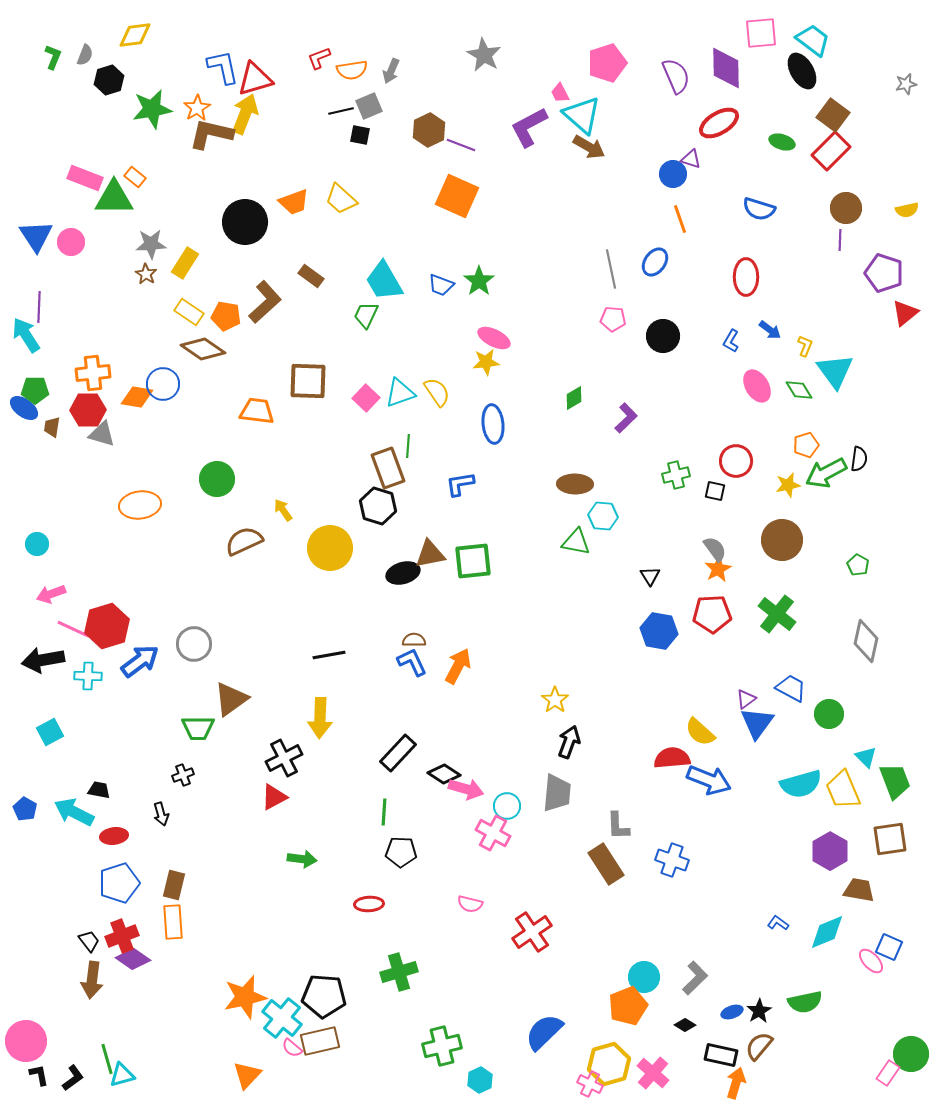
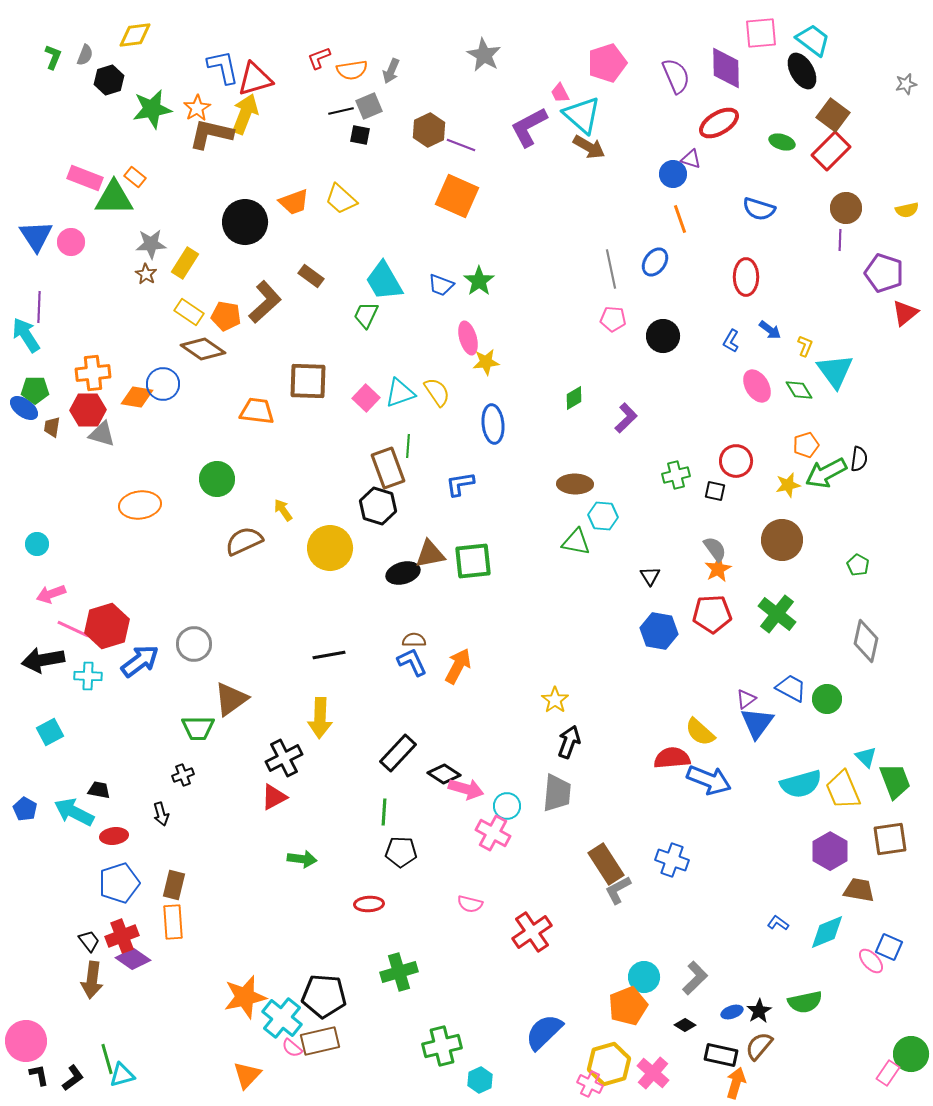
pink ellipse at (494, 338): moved 26 px left; rotated 48 degrees clockwise
green circle at (829, 714): moved 2 px left, 15 px up
gray L-shape at (618, 826): moved 64 px down; rotated 64 degrees clockwise
